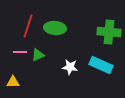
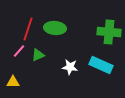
red line: moved 3 px down
pink line: moved 1 px left, 1 px up; rotated 48 degrees counterclockwise
